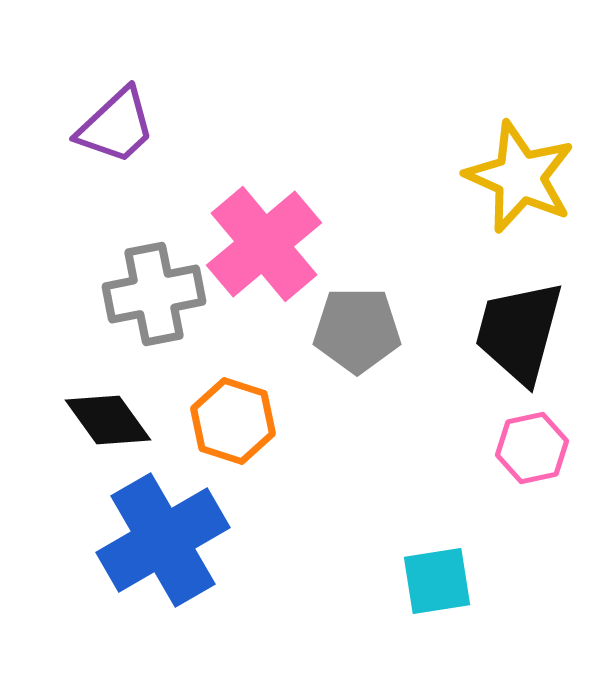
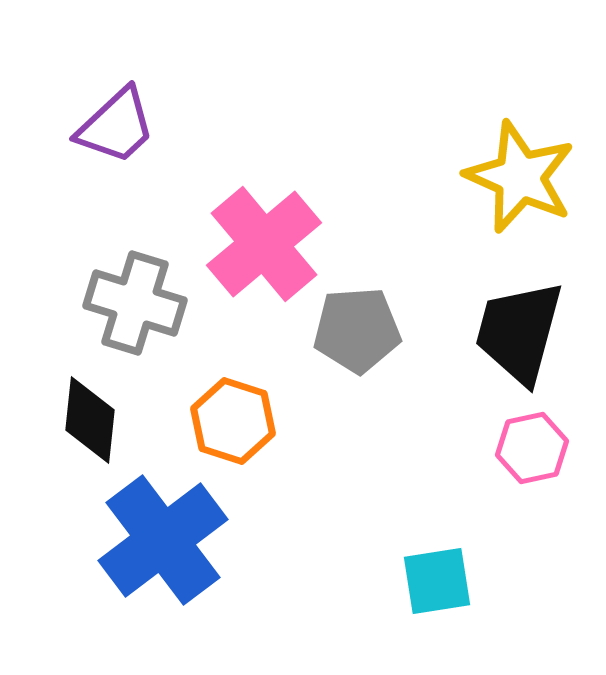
gray cross: moved 19 px left, 9 px down; rotated 28 degrees clockwise
gray pentagon: rotated 4 degrees counterclockwise
black diamond: moved 18 px left; rotated 42 degrees clockwise
blue cross: rotated 7 degrees counterclockwise
